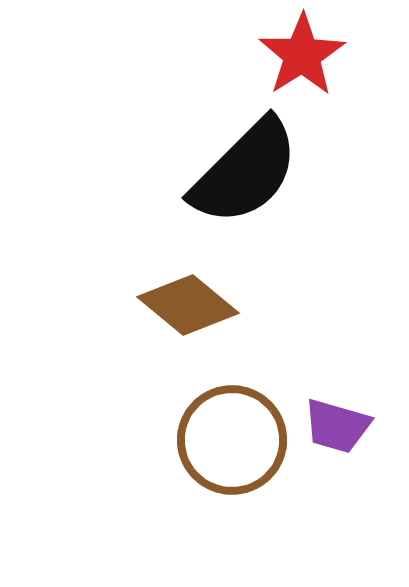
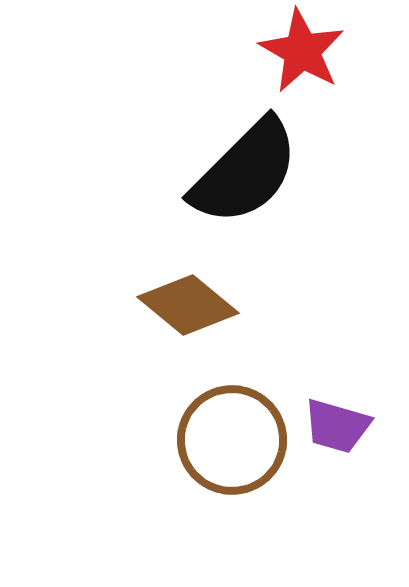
red star: moved 4 px up; rotated 10 degrees counterclockwise
